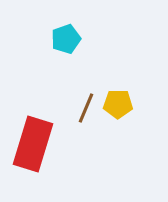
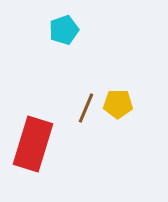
cyan pentagon: moved 2 px left, 9 px up
